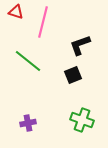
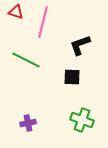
green line: moved 2 px left, 1 px up; rotated 12 degrees counterclockwise
black square: moved 1 px left, 2 px down; rotated 24 degrees clockwise
